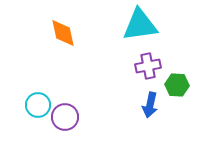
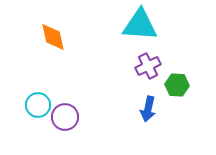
cyan triangle: rotated 12 degrees clockwise
orange diamond: moved 10 px left, 4 px down
purple cross: rotated 15 degrees counterclockwise
blue arrow: moved 2 px left, 4 px down
